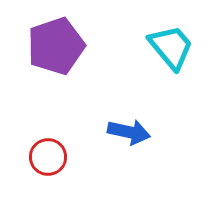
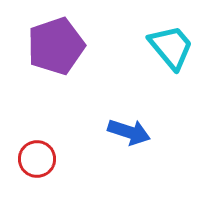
blue arrow: rotated 6 degrees clockwise
red circle: moved 11 px left, 2 px down
